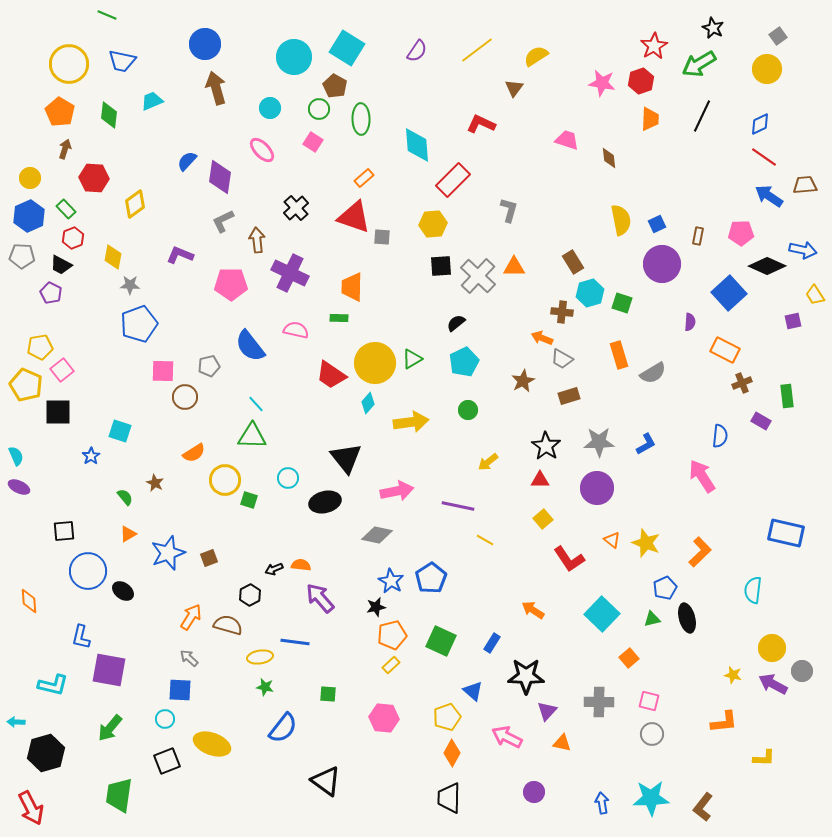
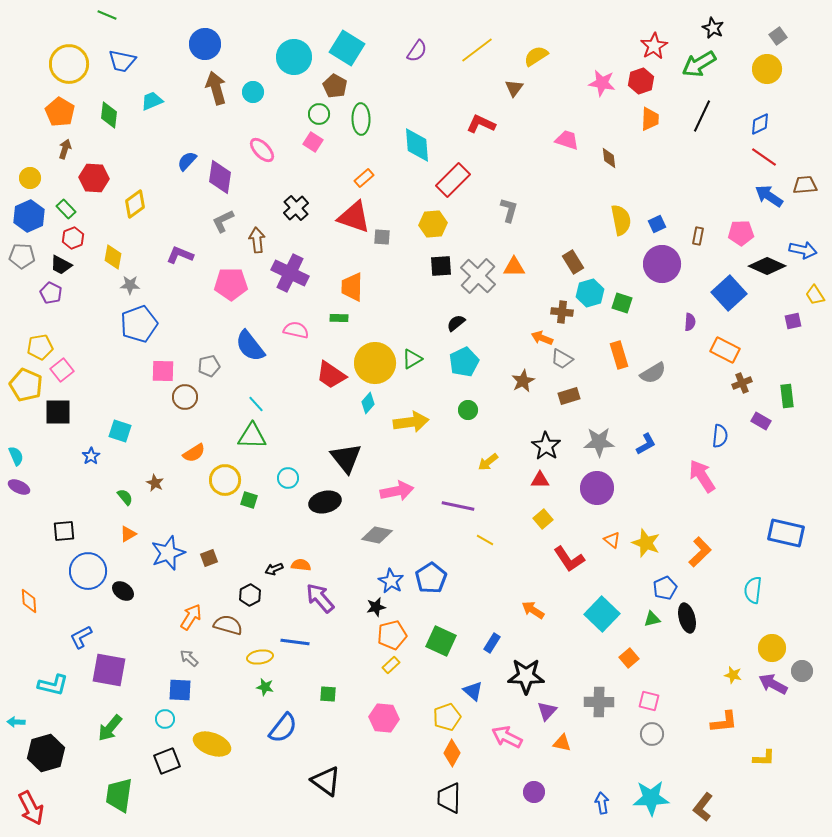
cyan circle at (270, 108): moved 17 px left, 16 px up
green circle at (319, 109): moved 5 px down
blue L-shape at (81, 637): rotated 50 degrees clockwise
